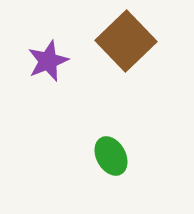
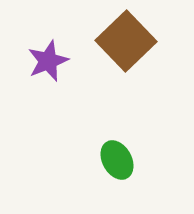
green ellipse: moved 6 px right, 4 px down
